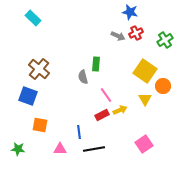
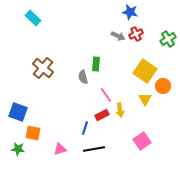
red cross: moved 1 px down
green cross: moved 3 px right, 1 px up
brown cross: moved 4 px right, 1 px up
blue square: moved 10 px left, 16 px down
yellow arrow: rotated 104 degrees clockwise
orange square: moved 7 px left, 8 px down
blue line: moved 6 px right, 4 px up; rotated 24 degrees clockwise
pink square: moved 2 px left, 3 px up
pink triangle: rotated 16 degrees counterclockwise
